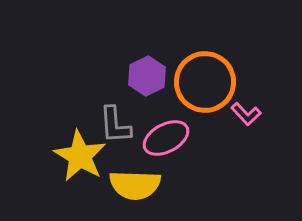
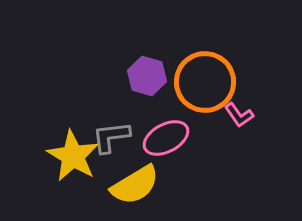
purple hexagon: rotated 18 degrees counterclockwise
pink L-shape: moved 7 px left, 1 px down; rotated 8 degrees clockwise
gray L-shape: moved 4 px left, 12 px down; rotated 87 degrees clockwise
yellow star: moved 7 px left
yellow semicircle: rotated 33 degrees counterclockwise
